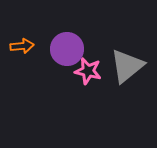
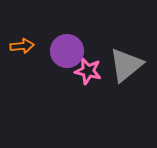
purple circle: moved 2 px down
gray triangle: moved 1 px left, 1 px up
